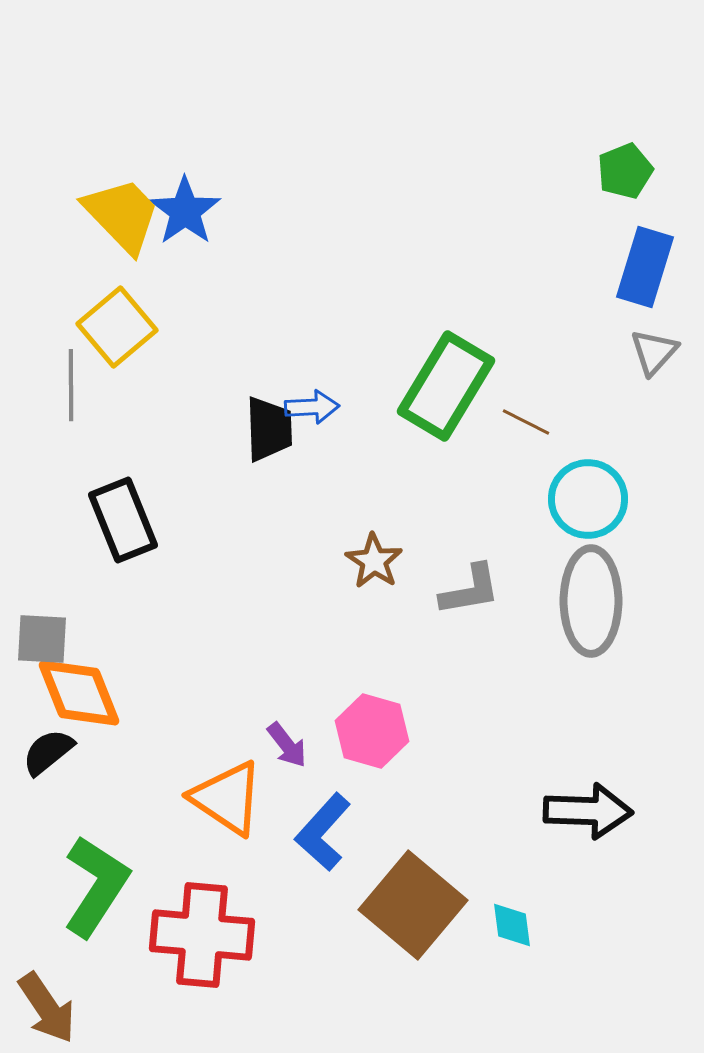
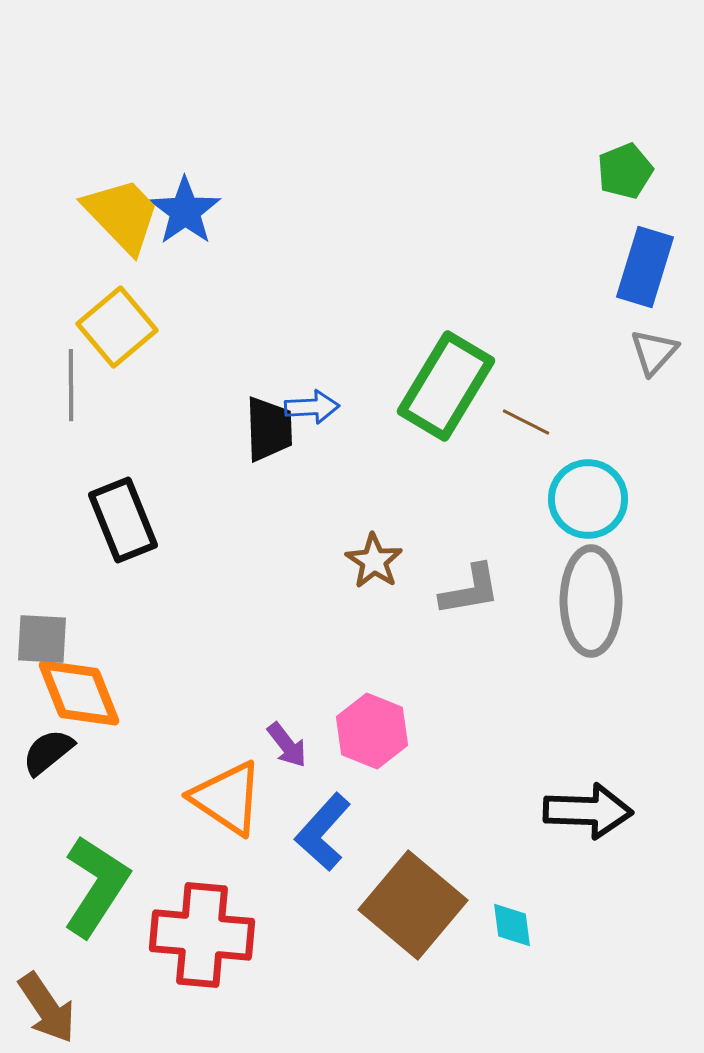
pink hexagon: rotated 6 degrees clockwise
